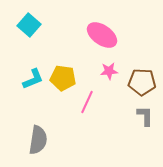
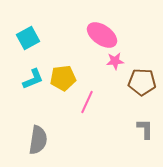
cyan square: moved 1 px left, 13 px down; rotated 20 degrees clockwise
pink star: moved 6 px right, 10 px up
yellow pentagon: rotated 15 degrees counterclockwise
gray L-shape: moved 13 px down
